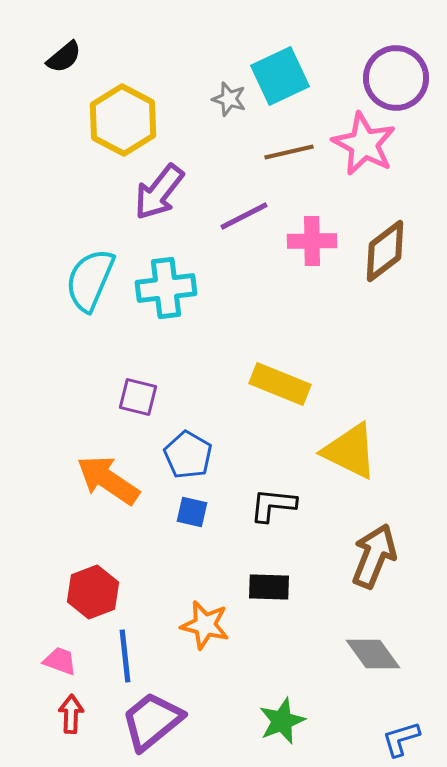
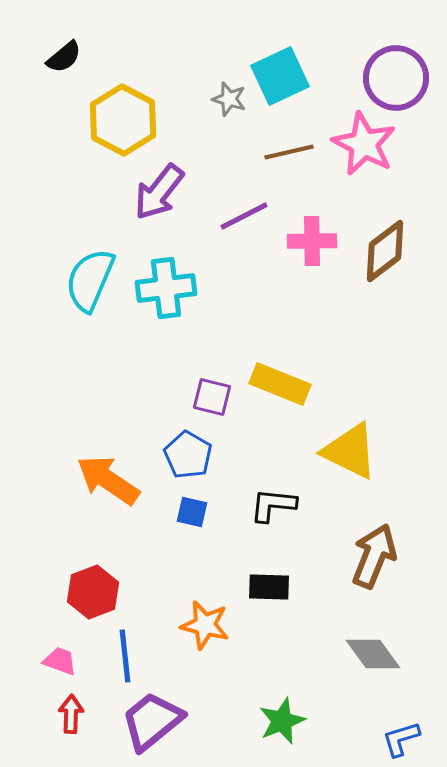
purple square: moved 74 px right
